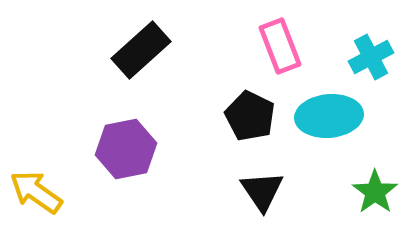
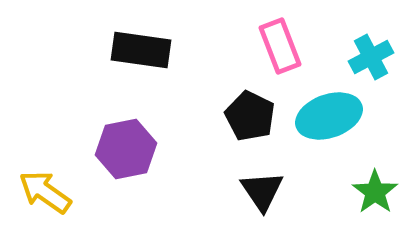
black rectangle: rotated 50 degrees clockwise
cyan ellipse: rotated 14 degrees counterclockwise
yellow arrow: moved 9 px right
